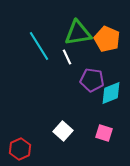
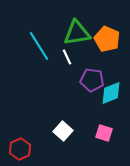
green triangle: moved 1 px left
